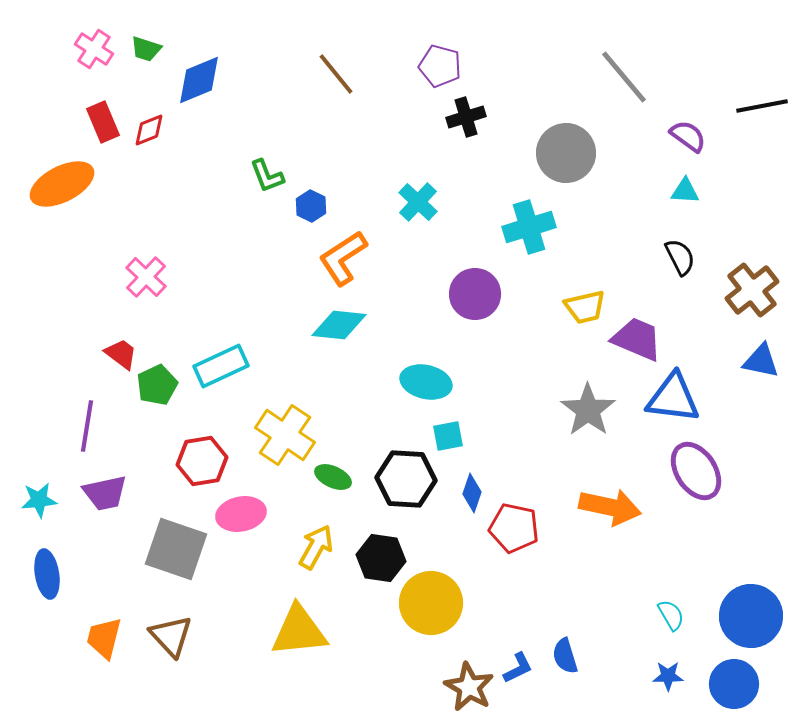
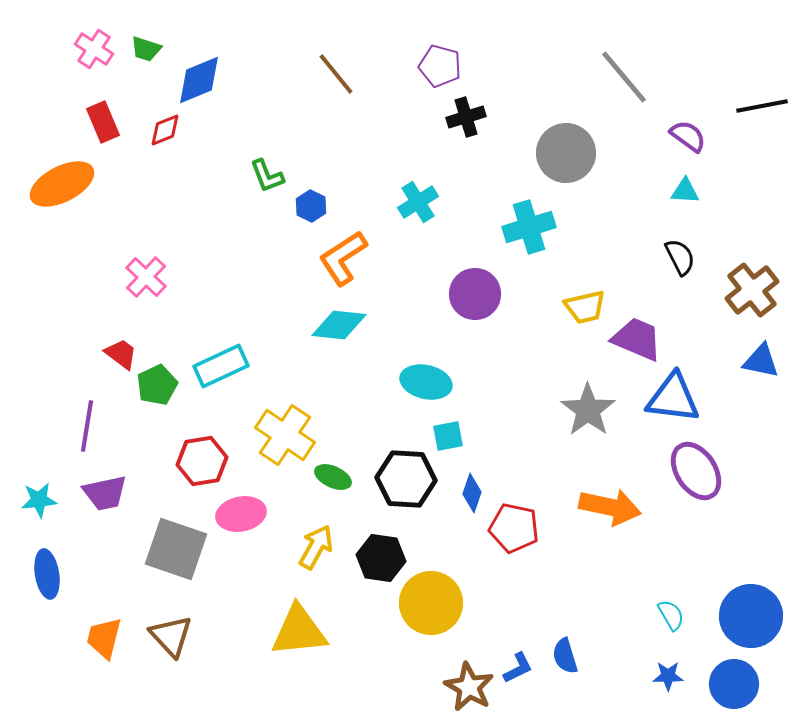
red diamond at (149, 130): moved 16 px right
cyan cross at (418, 202): rotated 15 degrees clockwise
